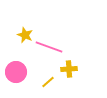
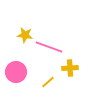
yellow star: rotated 14 degrees counterclockwise
yellow cross: moved 1 px right, 1 px up
